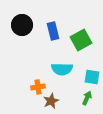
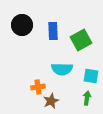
blue rectangle: rotated 12 degrees clockwise
cyan square: moved 1 px left, 1 px up
green arrow: rotated 16 degrees counterclockwise
